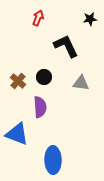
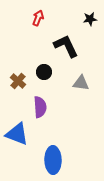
black circle: moved 5 px up
